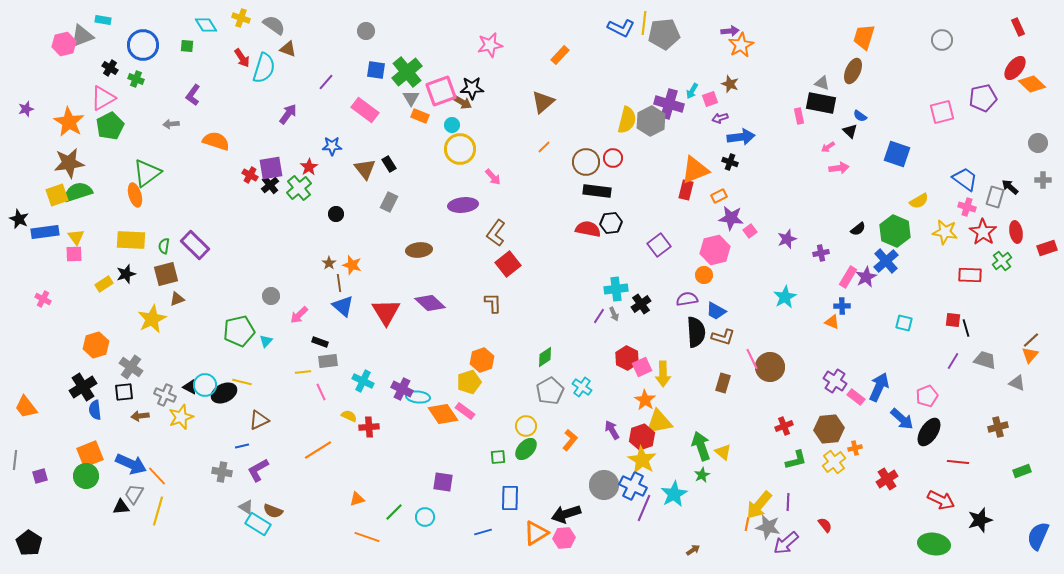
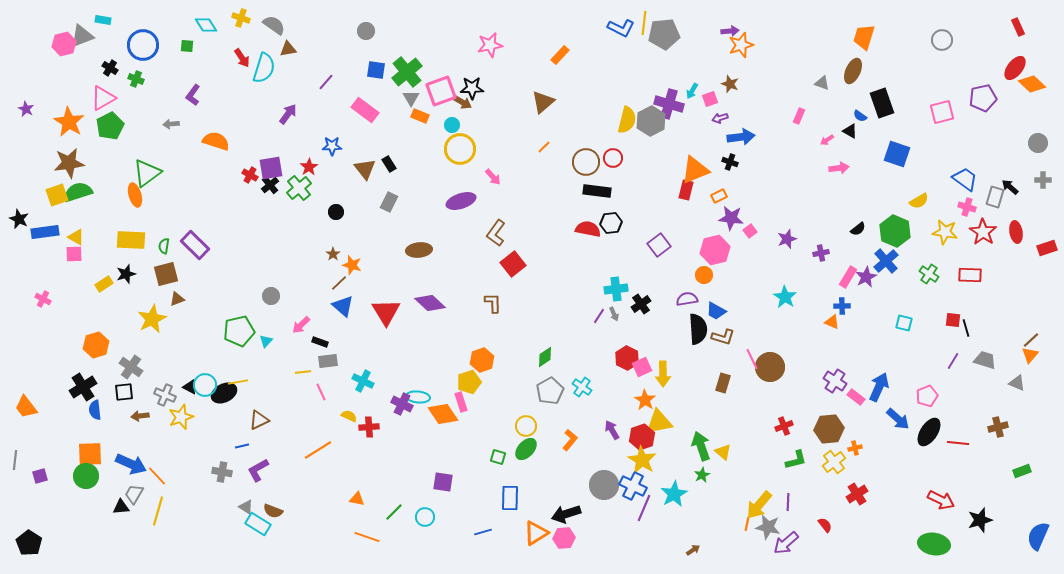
orange star at (741, 45): rotated 10 degrees clockwise
brown triangle at (288, 49): rotated 30 degrees counterclockwise
black rectangle at (821, 103): moved 61 px right; rotated 60 degrees clockwise
purple star at (26, 109): rotated 28 degrees counterclockwise
pink rectangle at (799, 116): rotated 35 degrees clockwise
black triangle at (850, 131): rotated 14 degrees counterclockwise
pink arrow at (828, 147): moved 1 px left, 7 px up
purple ellipse at (463, 205): moved 2 px left, 4 px up; rotated 12 degrees counterclockwise
black circle at (336, 214): moved 2 px up
yellow triangle at (76, 237): rotated 24 degrees counterclockwise
green cross at (1002, 261): moved 73 px left, 13 px down; rotated 18 degrees counterclockwise
brown star at (329, 263): moved 4 px right, 9 px up
red square at (508, 264): moved 5 px right
brown line at (339, 283): rotated 54 degrees clockwise
cyan star at (785, 297): rotated 10 degrees counterclockwise
pink arrow at (299, 315): moved 2 px right, 10 px down
black semicircle at (696, 332): moved 2 px right, 3 px up
yellow line at (242, 382): moved 4 px left; rotated 24 degrees counterclockwise
purple cross at (402, 389): moved 15 px down
pink rectangle at (465, 411): moved 4 px left, 9 px up; rotated 36 degrees clockwise
blue arrow at (902, 419): moved 4 px left
orange square at (90, 454): rotated 20 degrees clockwise
green square at (498, 457): rotated 21 degrees clockwise
red line at (958, 462): moved 19 px up
red cross at (887, 479): moved 30 px left, 15 px down
orange triangle at (357, 499): rotated 28 degrees clockwise
